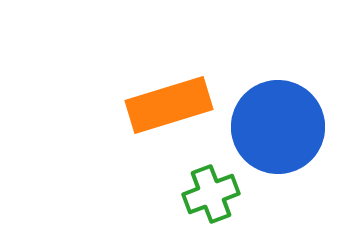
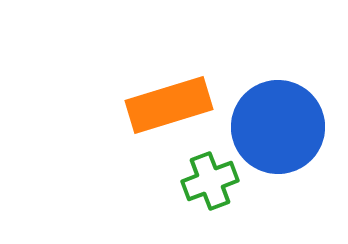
green cross: moved 1 px left, 13 px up
